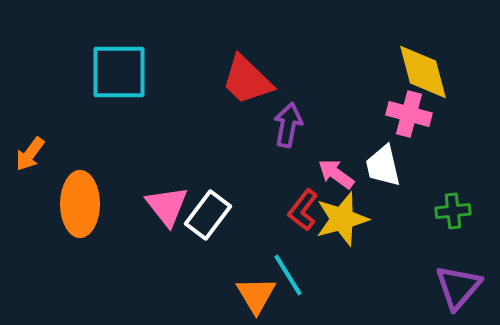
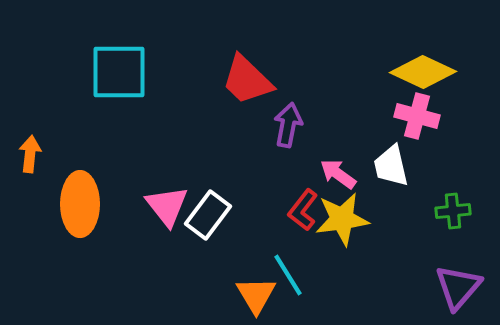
yellow diamond: rotated 50 degrees counterclockwise
pink cross: moved 8 px right, 2 px down
orange arrow: rotated 150 degrees clockwise
white trapezoid: moved 8 px right
pink arrow: moved 2 px right
yellow star: rotated 8 degrees clockwise
